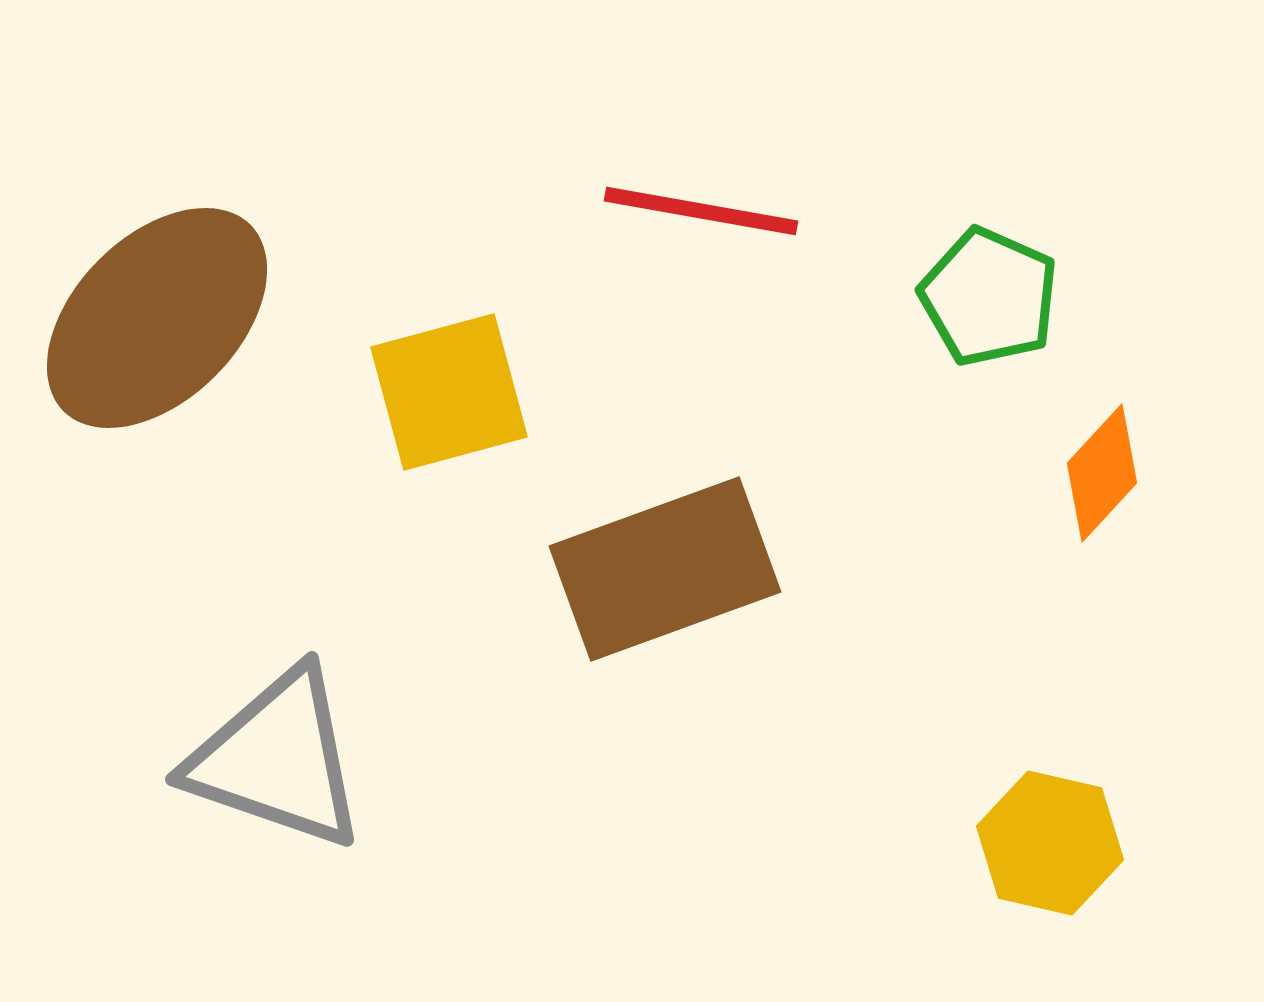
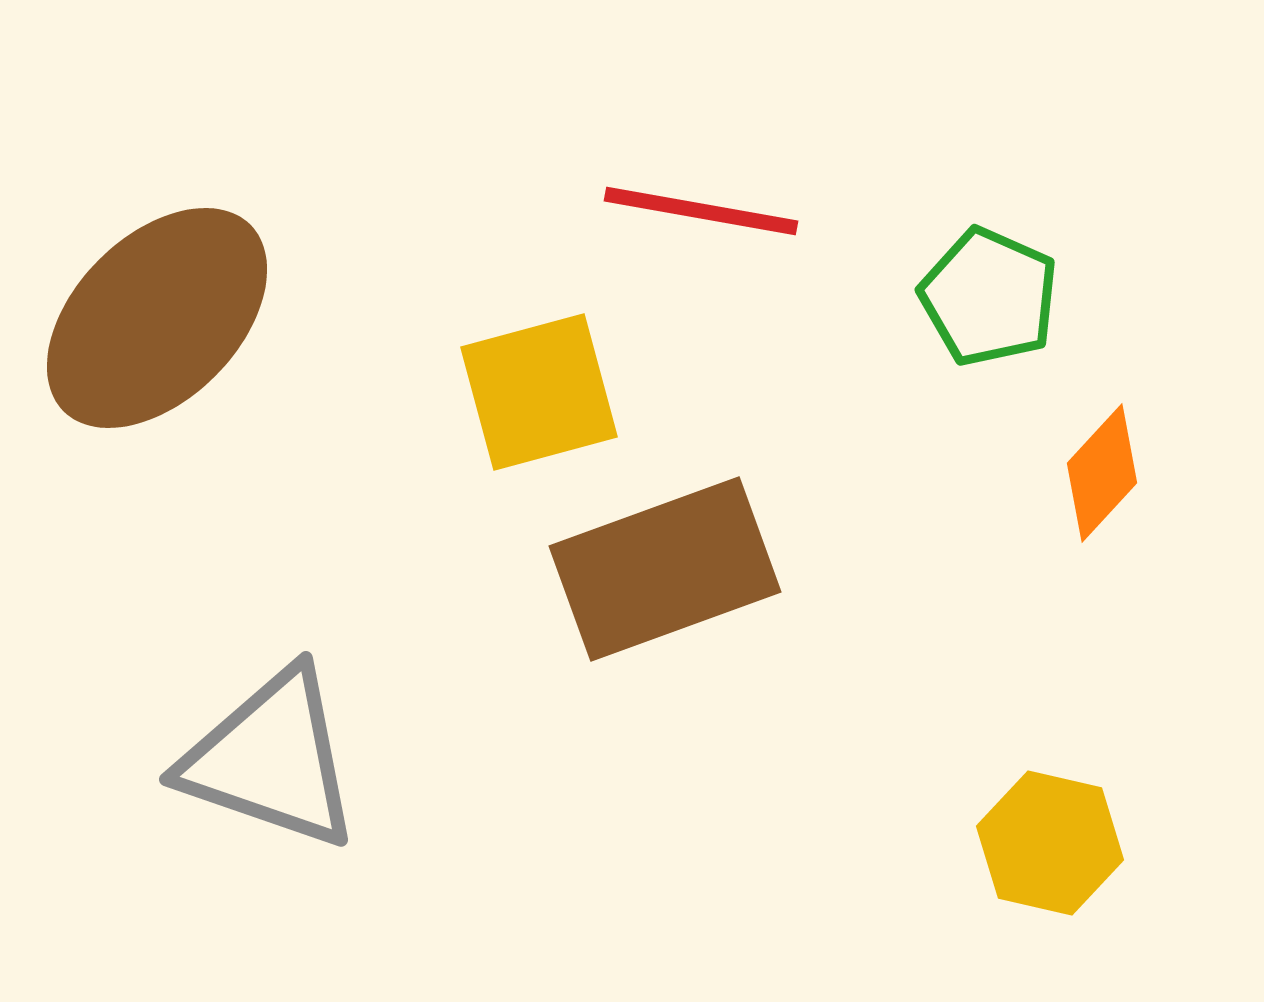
yellow square: moved 90 px right
gray triangle: moved 6 px left
